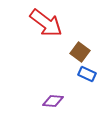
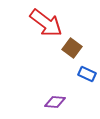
brown square: moved 8 px left, 4 px up
purple diamond: moved 2 px right, 1 px down
